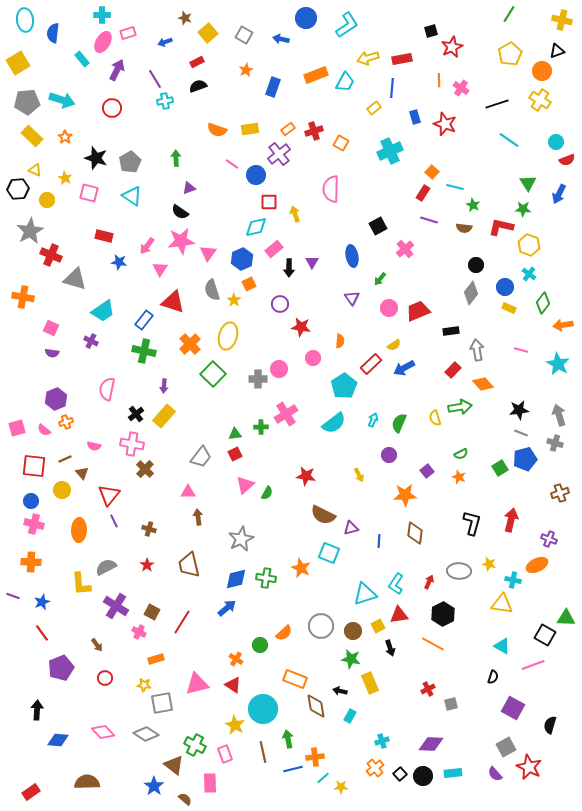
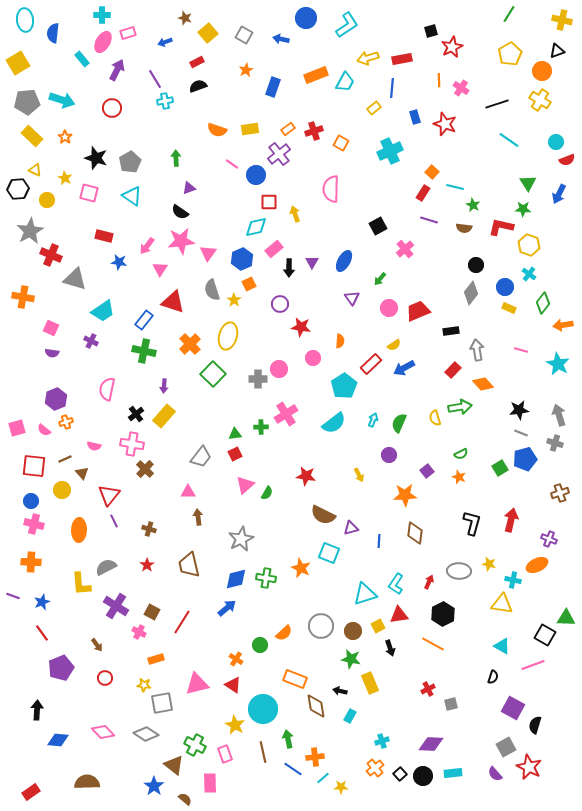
blue ellipse at (352, 256): moved 8 px left, 5 px down; rotated 40 degrees clockwise
black semicircle at (550, 725): moved 15 px left
blue line at (293, 769): rotated 48 degrees clockwise
